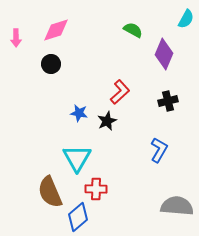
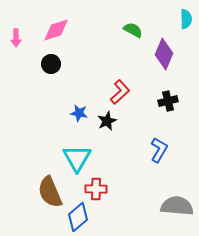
cyan semicircle: rotated 30 degrees counterclockwise
